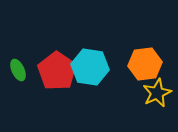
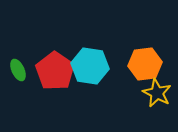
cyan hexagon: moved 1 px up
red pentagon: moved 2 px left
yellow star: rotated 20 degrees counterclockwise
